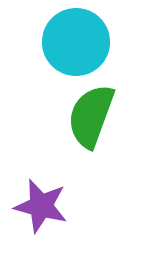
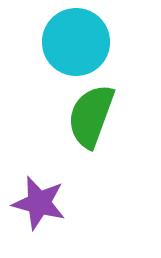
purple star: moved 2 px left, 3 px up
